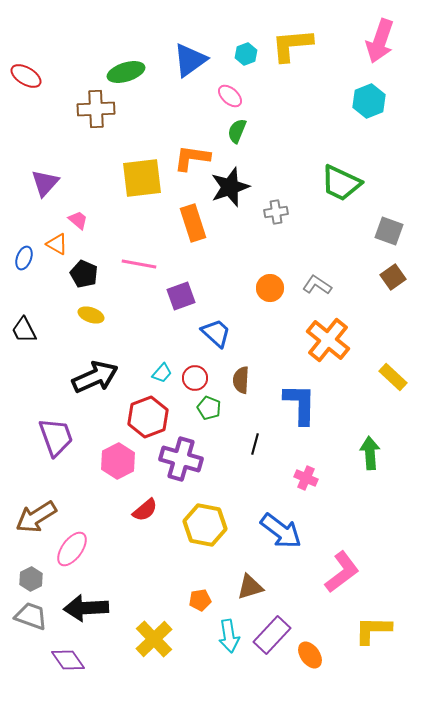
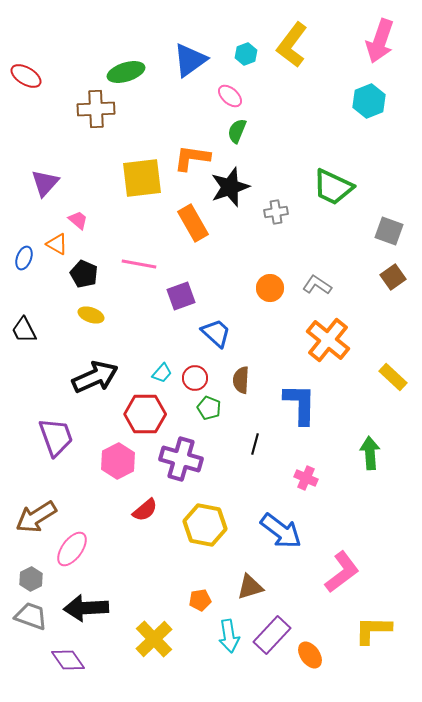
yellow L-shape at (292, 45): rotated 48 degrees counterclockwise
green trapezoid at (341, 183): moved 8 px left, 4 px down
orange rectangle at (193, 223): rotated 12 degrees counterclockwise
red hexagon at (148, 417): moved 3 px left, 3 px up; rotated 21 degrees clockwise
